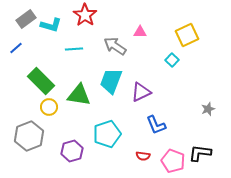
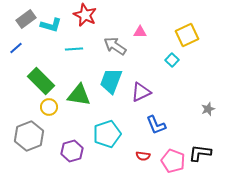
red star: rotated 10 degrees counterclockwise
